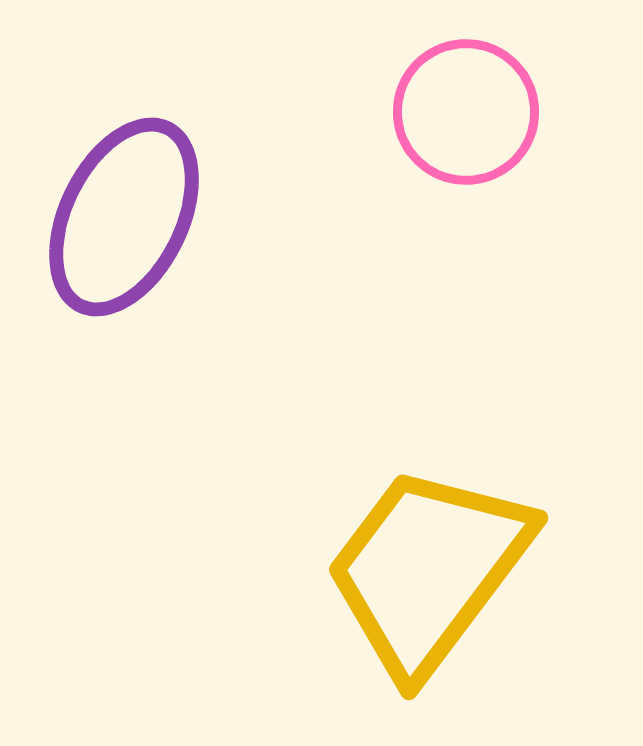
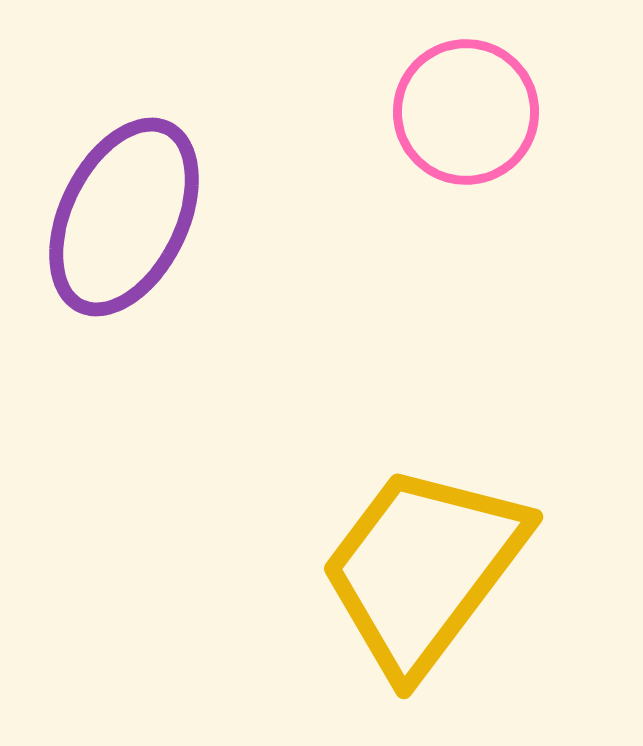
yellow trapezoid: moved 5 px left, 1 px up
